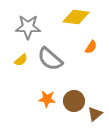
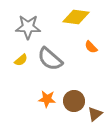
orange semicircle: rotated 104 degrees clockwise
